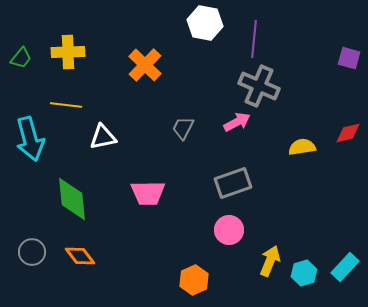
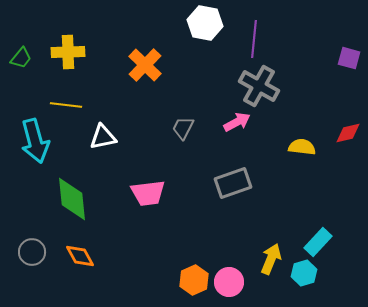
gray cross: rotated 6 degrees clockwise
cyan arrow: moved 5 px right, 2 px down
yellow semicircle: rotated 16 degrees clockwise
pink trapezoid: rotated 6 degrees counterclockwise
pink circle: moved 52 px down
orange diamond: rotated 8 degrees clockwise
yellow arrow: moved 1 px right, 2 px up
cyan rectangle: moved 27 px left, 25 px up
